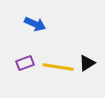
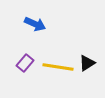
purple rectangle: rotated 30 degrees counterclockwise
